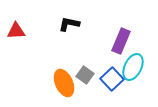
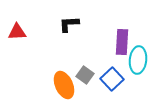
black L-shape: rotated 15 degrees counterclockwise
red triangle: moved 1 px right, 1 px down
purple rectangle: moved 1 px right, 1 px down; rotated 20 degrees counterclockwise
cyan ellipse: moved 5 px right, 7 px up; rotated 20 degrees counterclockwise
orange ellipse: moved 2 px down
